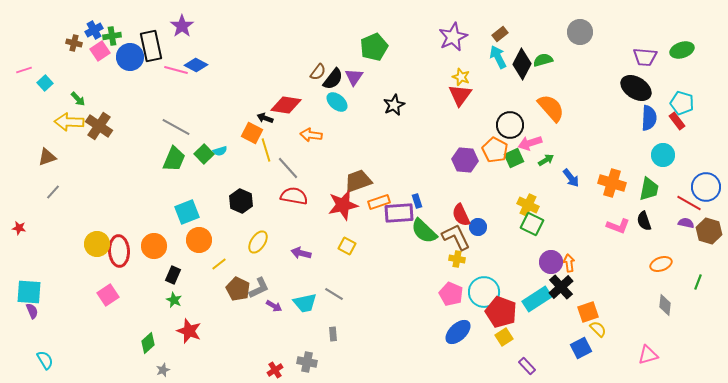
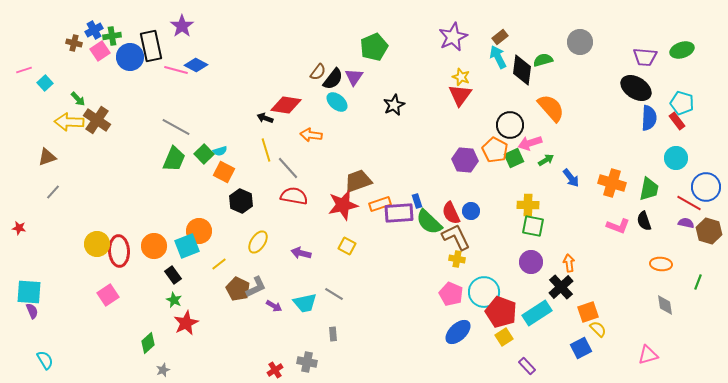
gray circle at (580, 32): moved 10 px down
brown rectangle at (500, 34): moved 3 px down
black diamond at (522, 64): moved 6 px down; rotated 20 degrees counterclockwise
brown cross at (99, 126): moved 2 px left, 6 px up
orange square at (252, 133): moved 28 px left, 39 px down
cyan circle at (663, 155): moved 13 px right, 3 px down
orange rectangle at (379, 202): moved 1 px right, 2 px down
yellow cross at (528, 205): rotated 25 degrees counterclockwise
cyan square at (187, 212): moved 34 px down
red semicircle at (461, 215): moved 10 px left, 2 px up
green square at (532, 224): moved 1 px right, 2 px down; rotated 15 degrees counterclockwise
blue circle at (478, 227): moved 7 px left, 16 px up
green semicircle at (424, 231): moved 5 px right, 9 px up
orange circle at (199, 240): moved 9 px up
purple circle at (551, 262): moved 20 px left
orange ellipse at (661, 264): rotated 25 degrees clockwise
black rectangle at (173, 275): rotated 60 degrees counterclockwise
gray L-shape at (259, 288): moved 3 px left, 1 px up
cyan rectangle at (537, 299): moved 14 px down
gray diamond at (665, 305): rotated 15 degrees counterclockwise
red star at (189, 331): moved 3 px left, 8 px up; rotated 25 degrees clockwise
